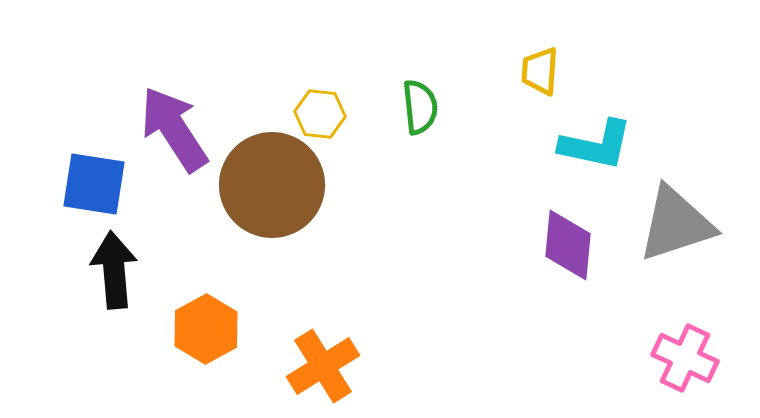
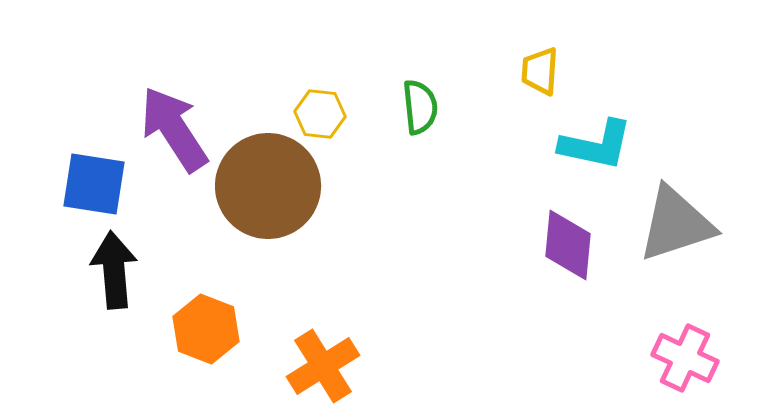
brown circle: moved 4 px left, 1 px down
orange hexagon: rotated 10 degrees counterclockwise
